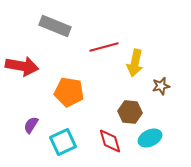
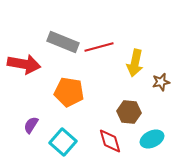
gray rectangle: moved 8 px right, 16 px down
red line: moved 5 px left
red arrow: moved 2 px right, 2 px up
brown star: moved 4 px up
brown hexagon: moved 1 px left
cyan ellipse: moved 2 px right, 1 px down
cyan square: rotated 24 degrees counterclockwise
